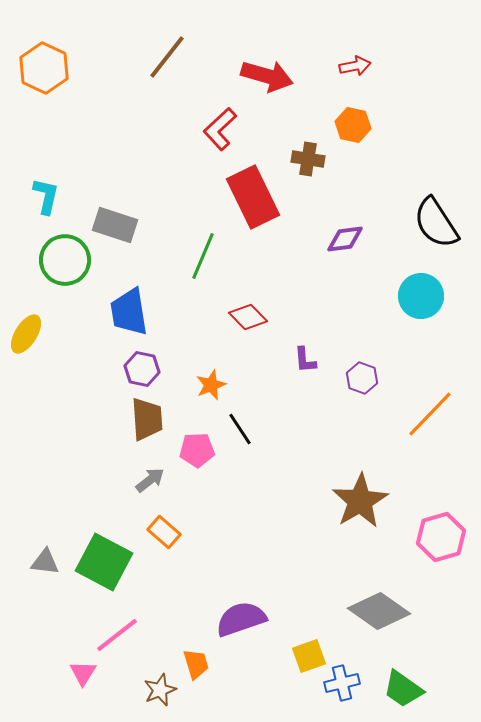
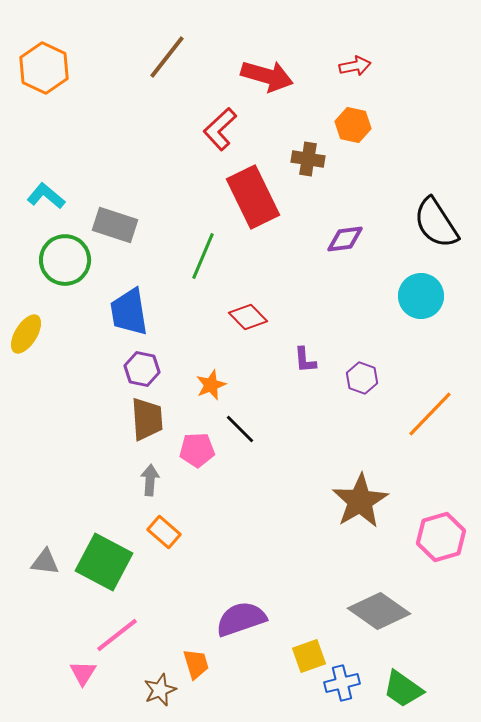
cyan L-shape at (46, 196): rotated 63 degrees counterclockwise
black line at (240, 429): rotated 12 degrees counterclockwise
gray arrow at (150, 480): rotated 48 degrees counterclockwise
